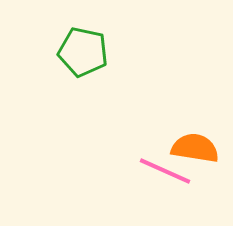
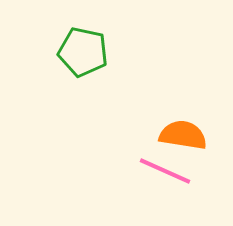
orange semicircle: moved 12 px left, 13 px up
